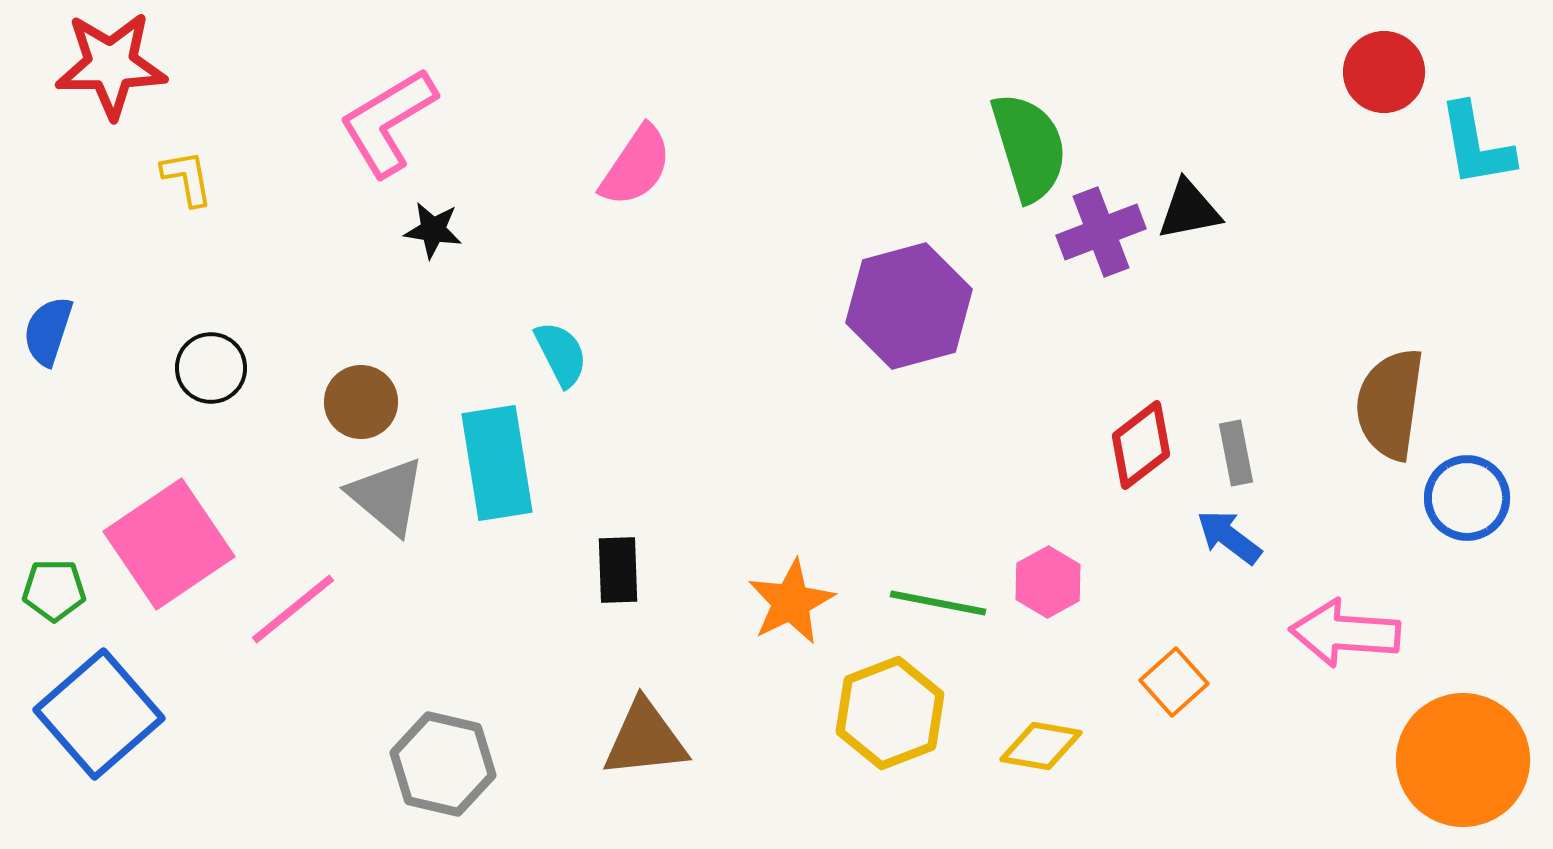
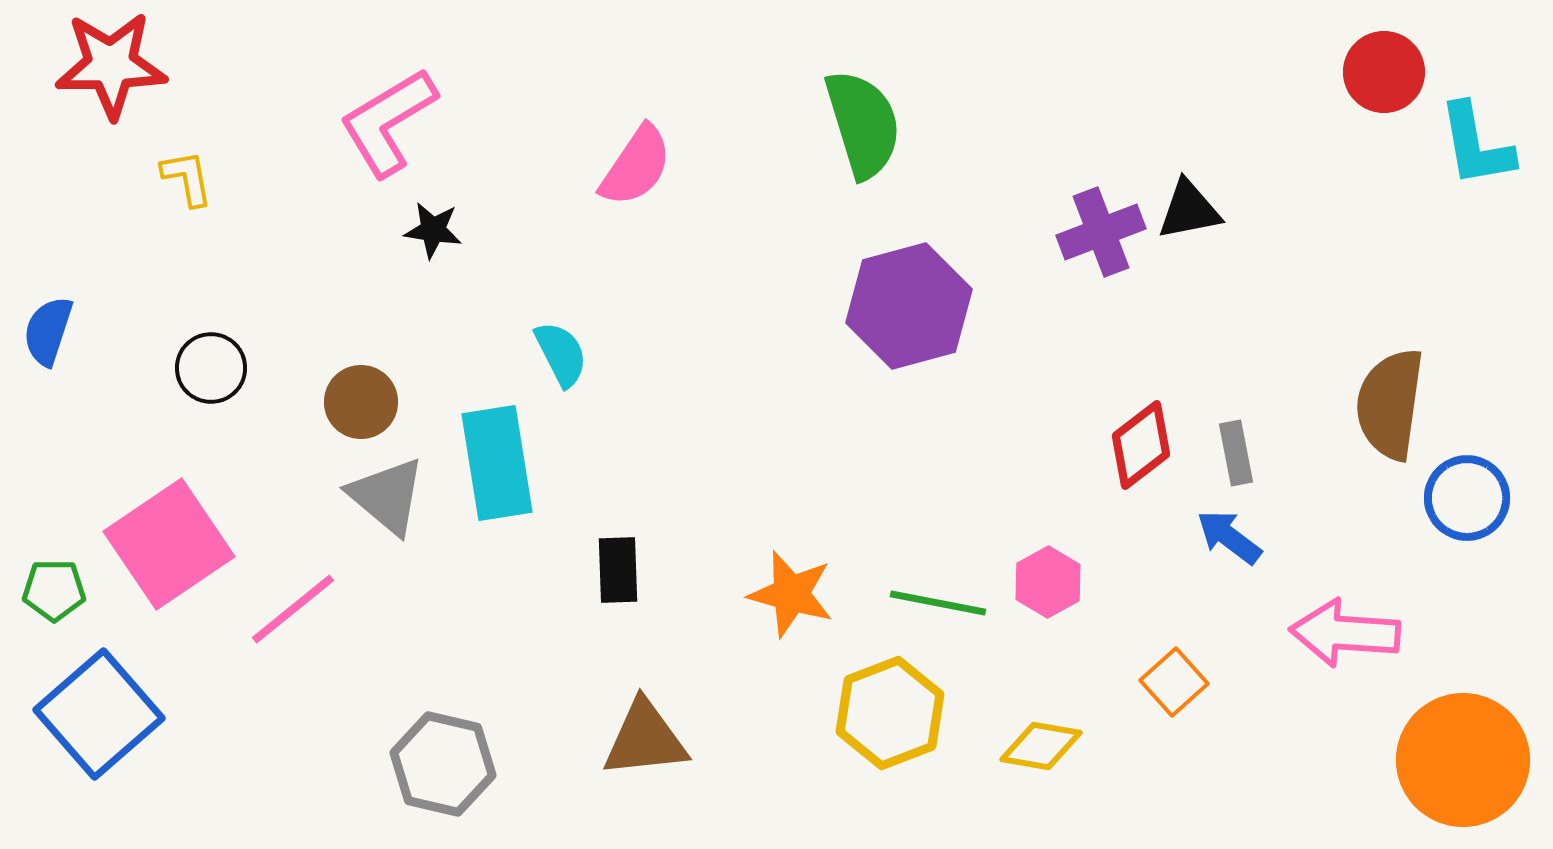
green semicircle: moved 166 px left, 23 px up
orange star: moved 8 px up; rotated 30 degrees counterclockwise
